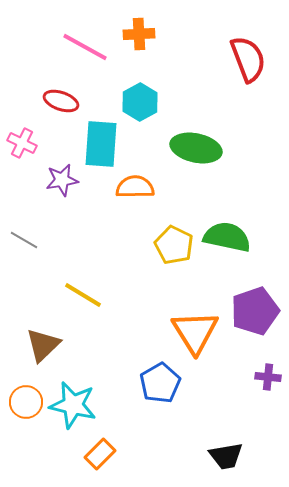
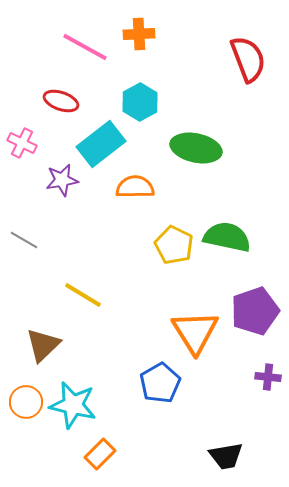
cyan rectangle: rotated 48 degrees clockwise
